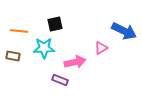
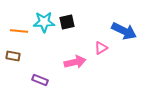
black square: moved 12 px right, 2 px up
cyan star: moved 26 px up
purple rectangle: moved 20 px left
